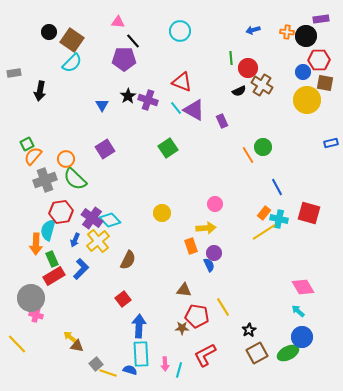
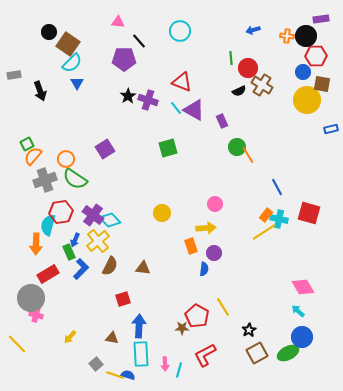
orange cross at (287, 32): moved 4 px down
brown square at (72, 40): moved 4 px left, 4 px down
black line at (133, 41): moved 6 px right
red hexagon at (319, 60): moved 3 px left, 4 px up
gray rectangle at (14, 73): moved 2 px down
brown square at (325, 83): moved 3 px left, 1 px down
black arrow at (40, 91): rotated 30 degrees counterclockwise
blue triangle at (102, 105): moved 25 px left, 22 px up
blue rectangle at (331, 143): moved 14 px up
green circle at (263, 147): moved 26 px left
green square at (168, 148): rotated 18 degrees clockwise
green semicircle at (75, 179): rotated 10 degrees counterclockwise
orange rectangle at (264, 213): moved 2 px right, 2 px down
purple cross at (92, 218): moved 1 px right, 3 px up
cyan semicircle at (48, 230): moved 5 px up
green rectangle at (52, 259): moved 17 px right, 7 px up
brown semicircle at (128, 260): moved 18 px left, 6 px down
blue semicircle at (209, 265): moved 5 px left, 4 px down; rotated 32 degrees clockwise
red rectangle at (54, 276): moved 6 px left, 2 px up
brown triangle at (184, 290): moved 41 px left, 22 px up
red square at (123, 299): rotated 21 degrees clockwise
red pentagon at (197, 316): rotated 20 degrees clockwise
yellow arrow at (70, 337): rotated 88 degrees counterclockwise
brown triangle at (77, 346): moved 35 px right, 8 px up
blue semicircle at (130, 370): moved 2 px left, 5 px down
yellow line at (108, 373): moved 7 px right, 2 px down
